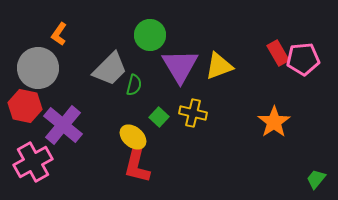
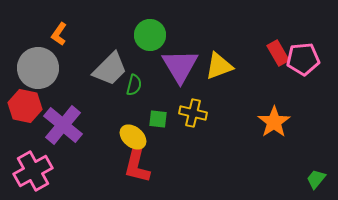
green square: moved 1 px left, 2 px down; rotated 36 degrees counterclockwise
pink cross: moved 9 px down
